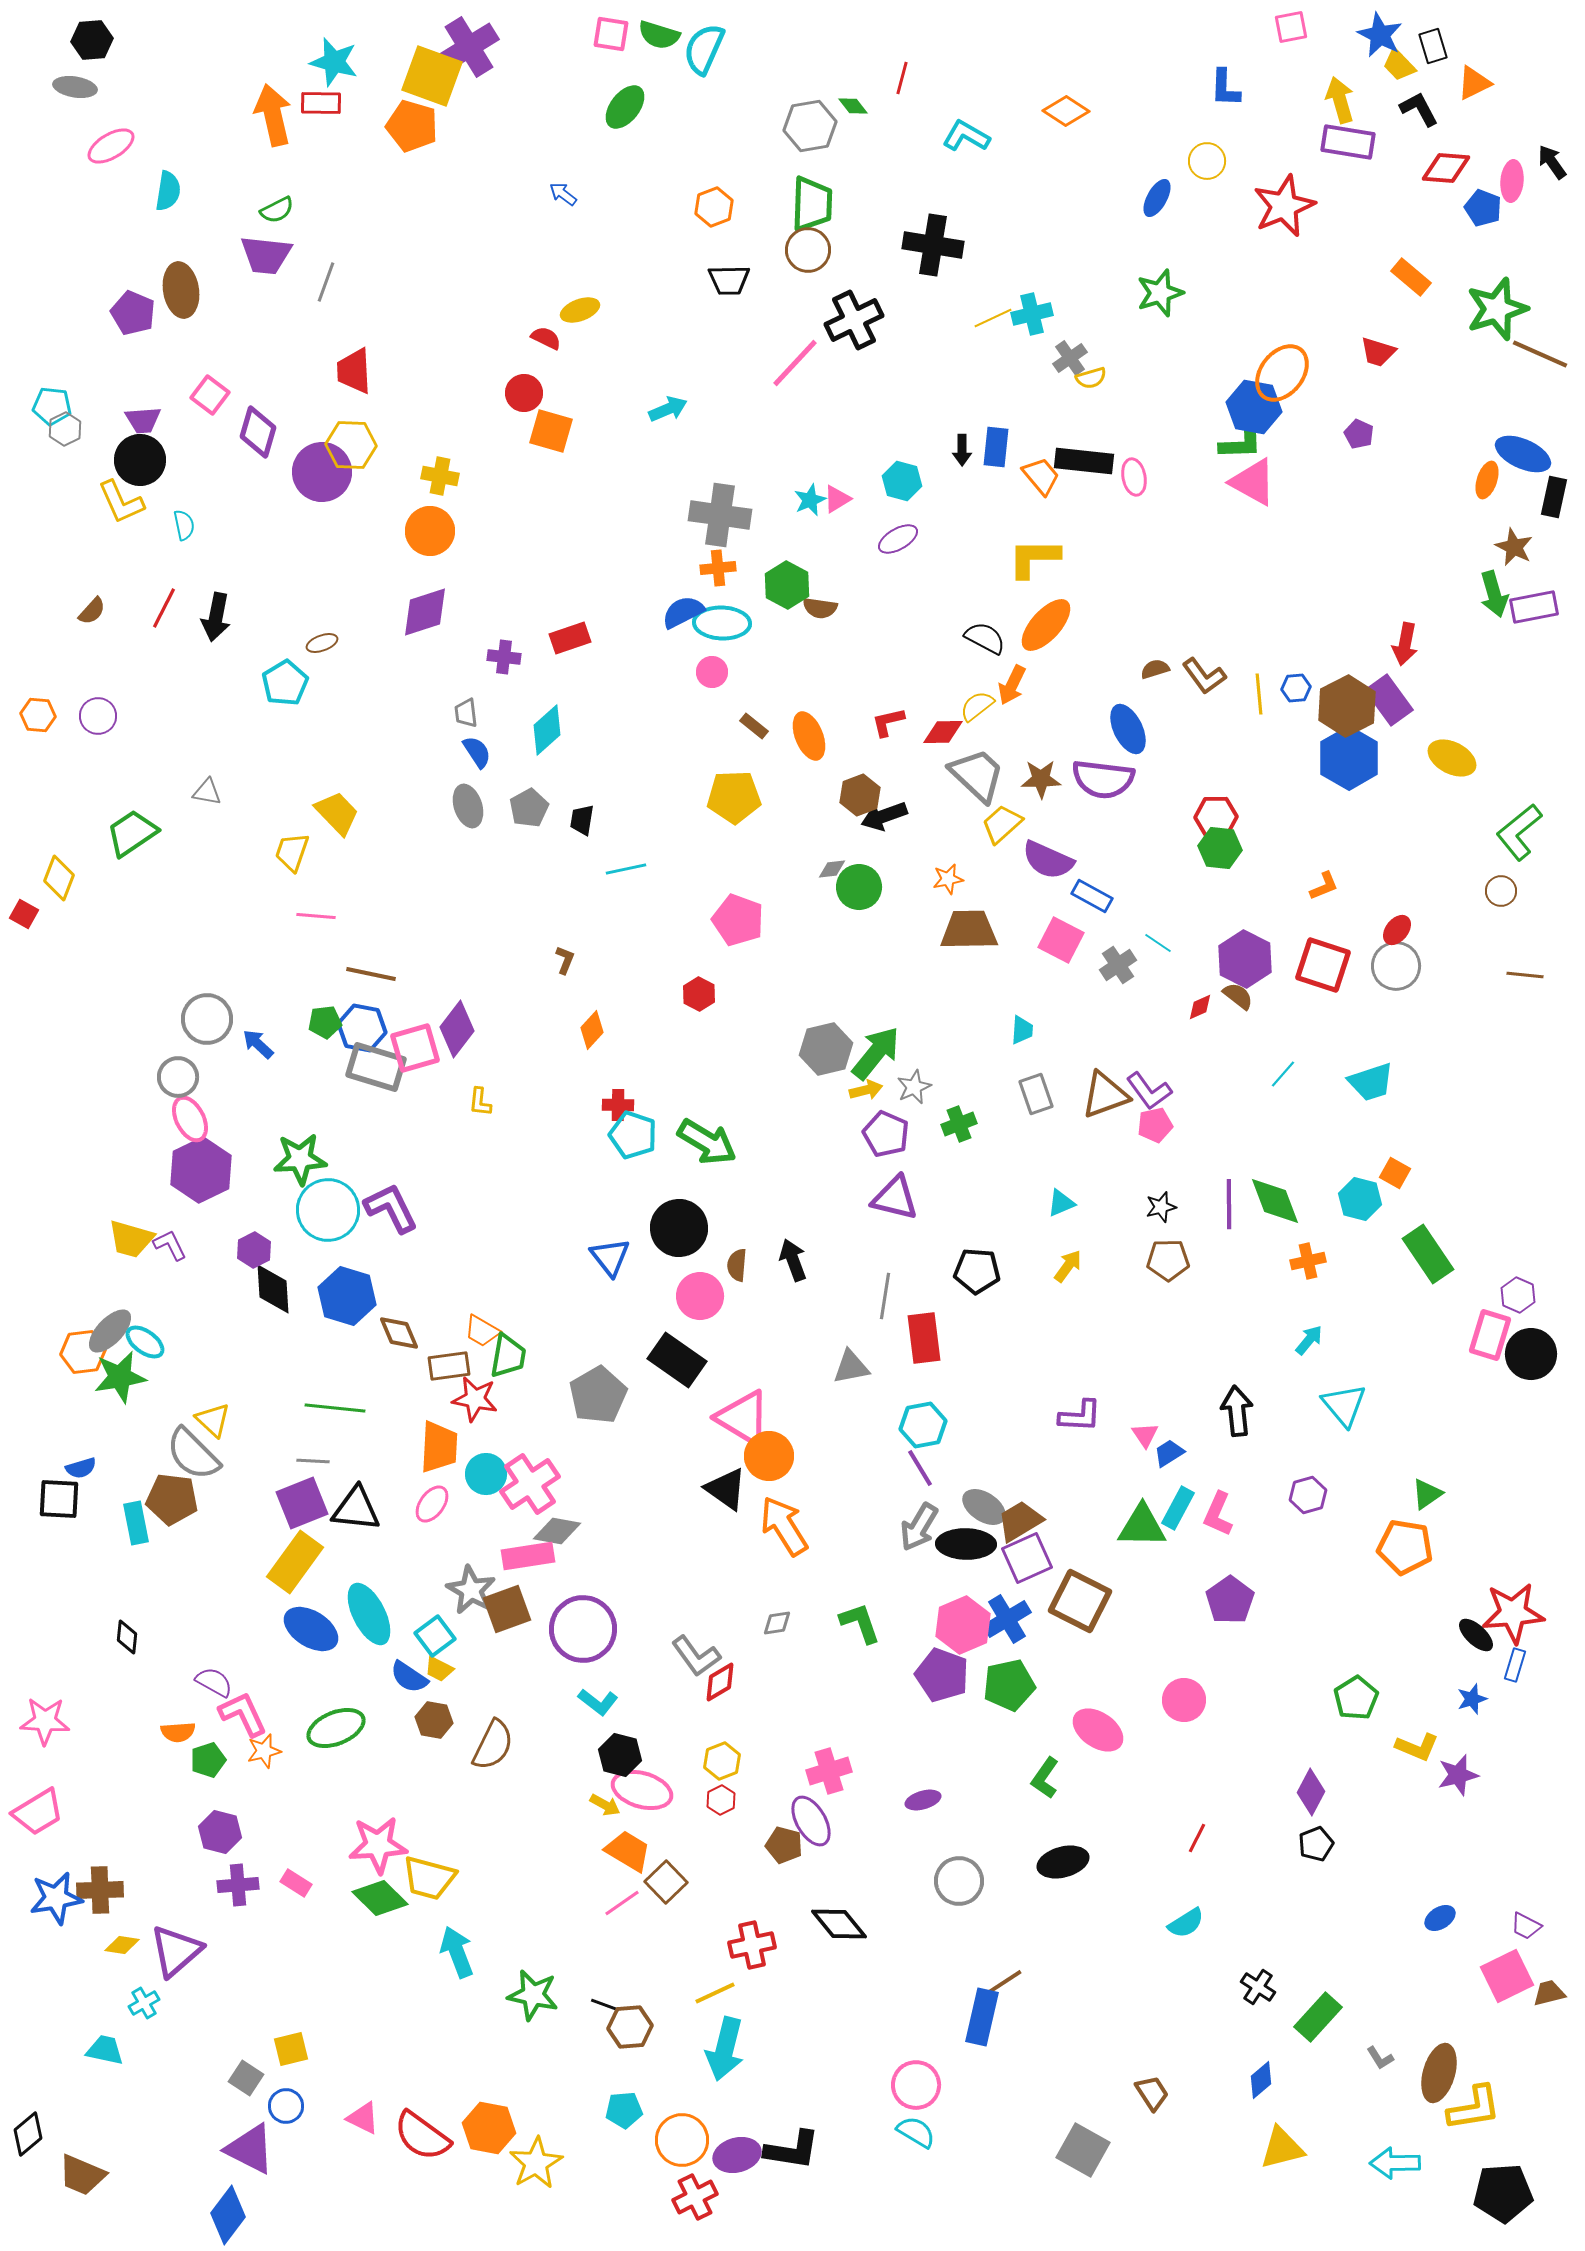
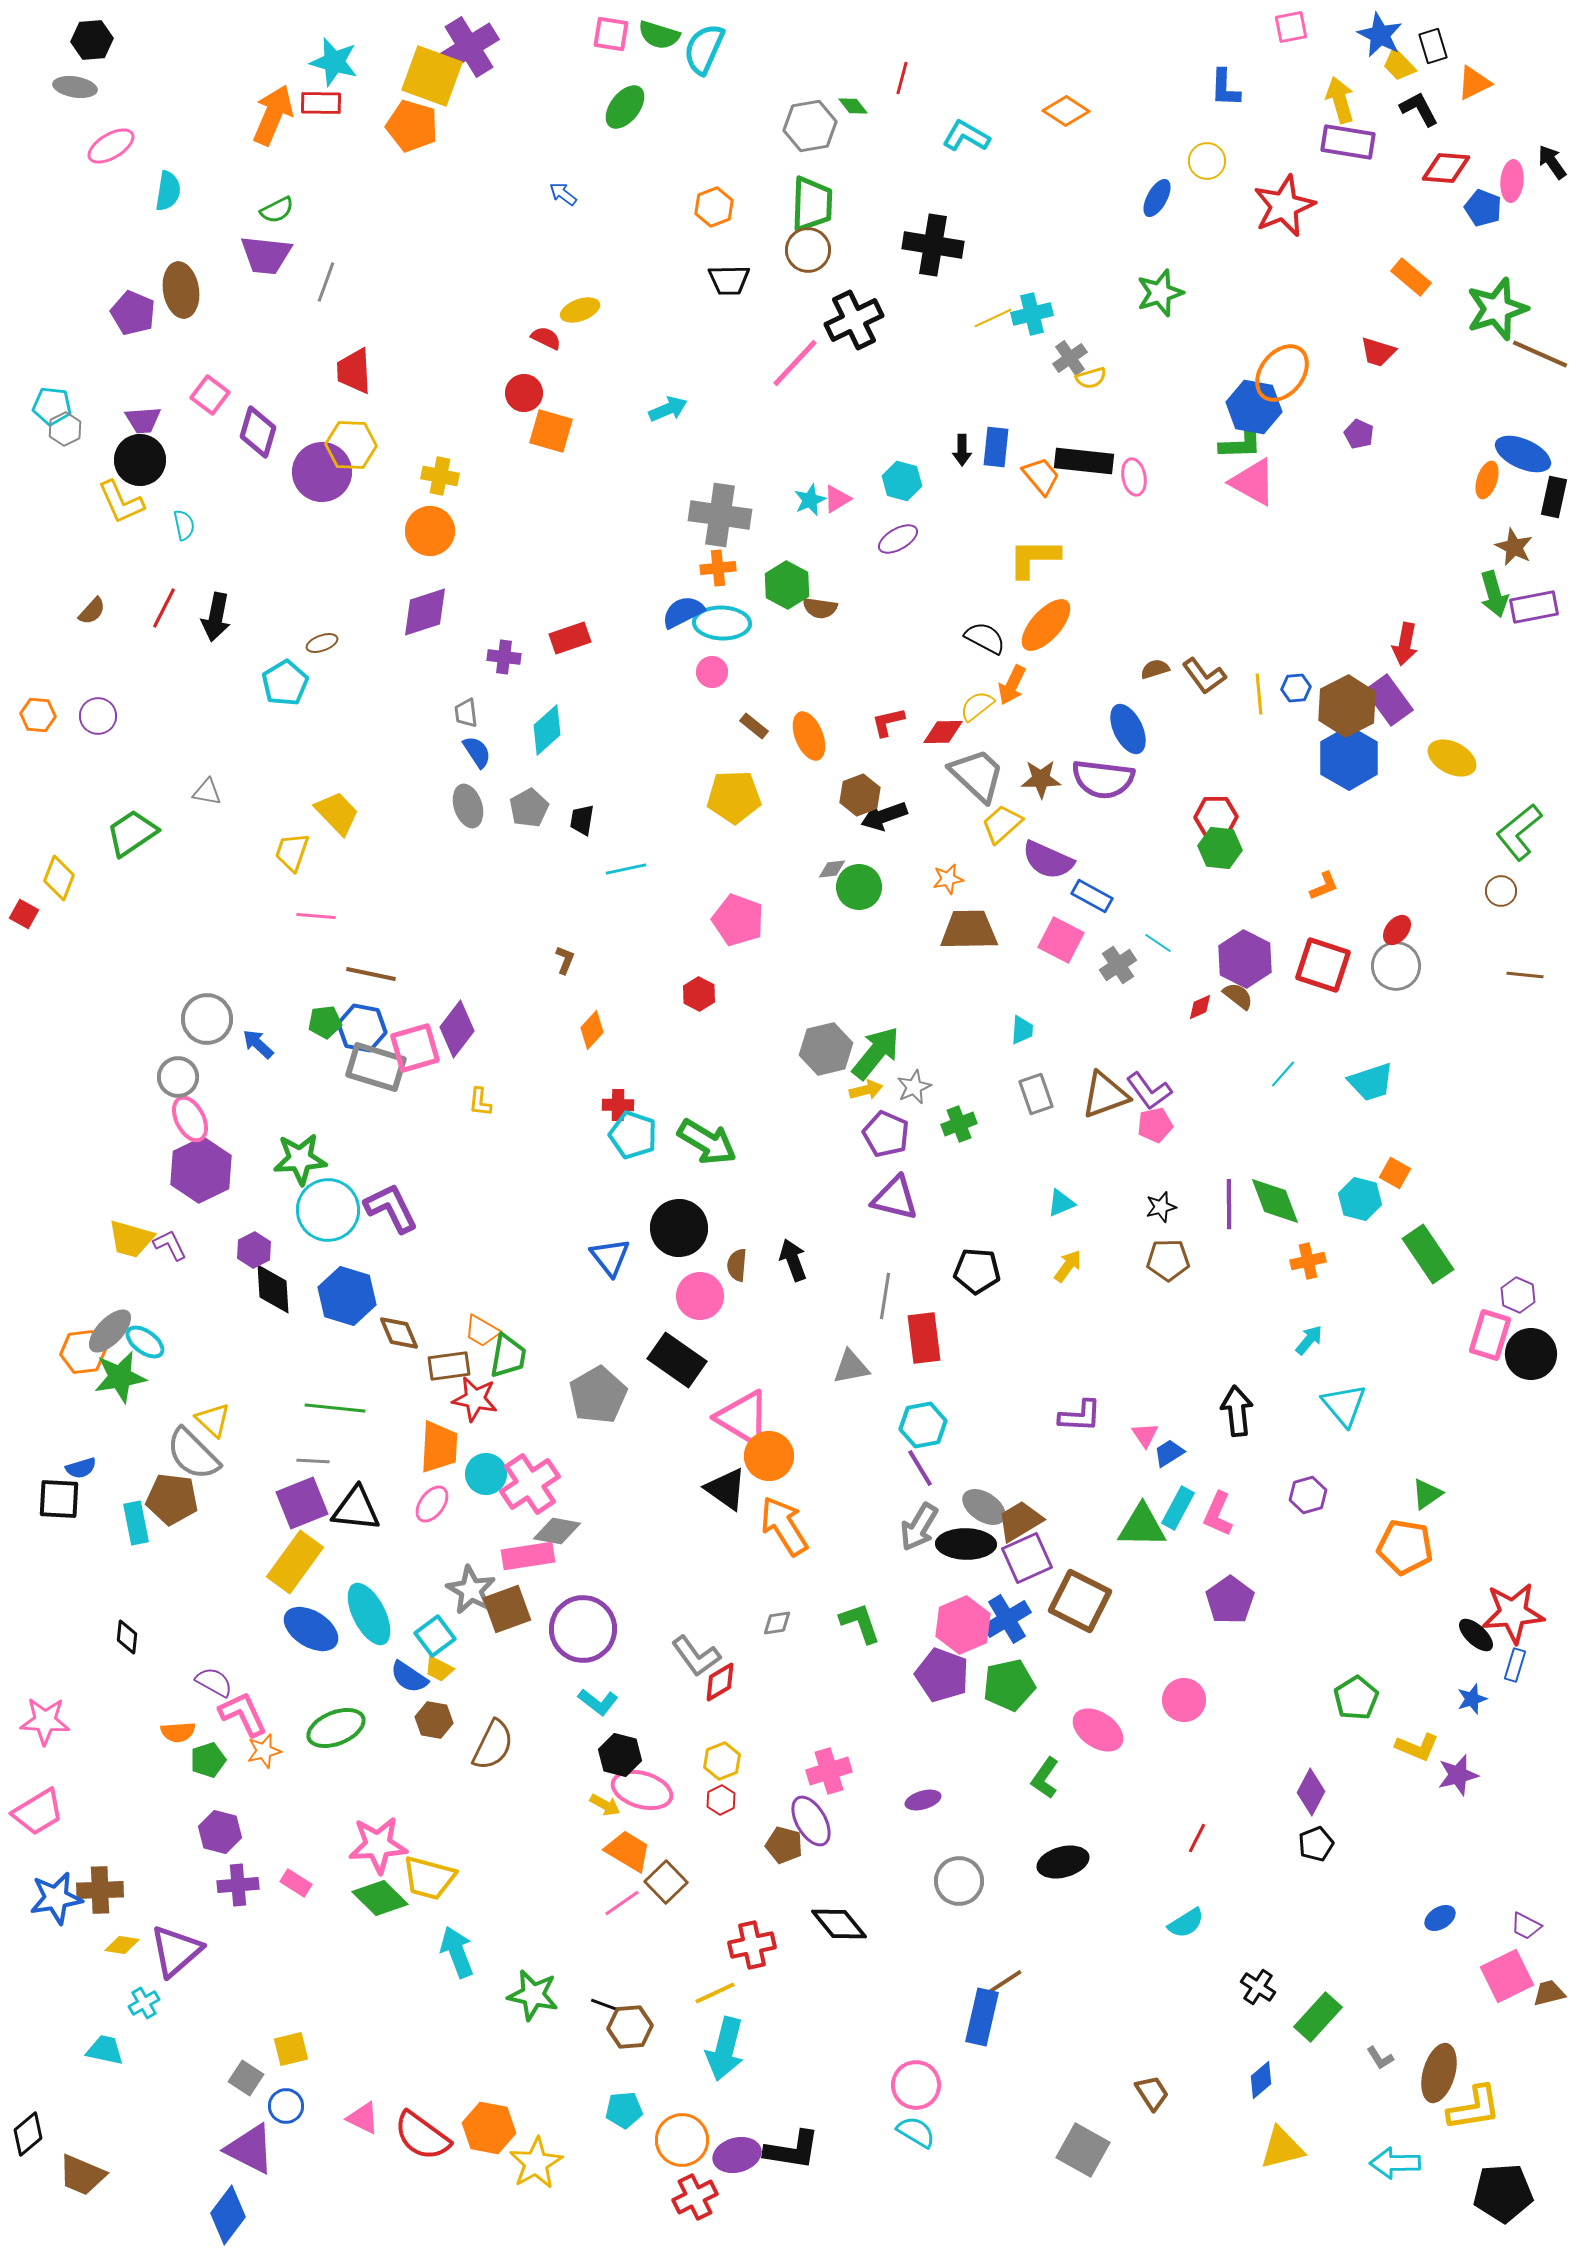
orange arrow at (273, 115): rotated 36 degrees clockwise
